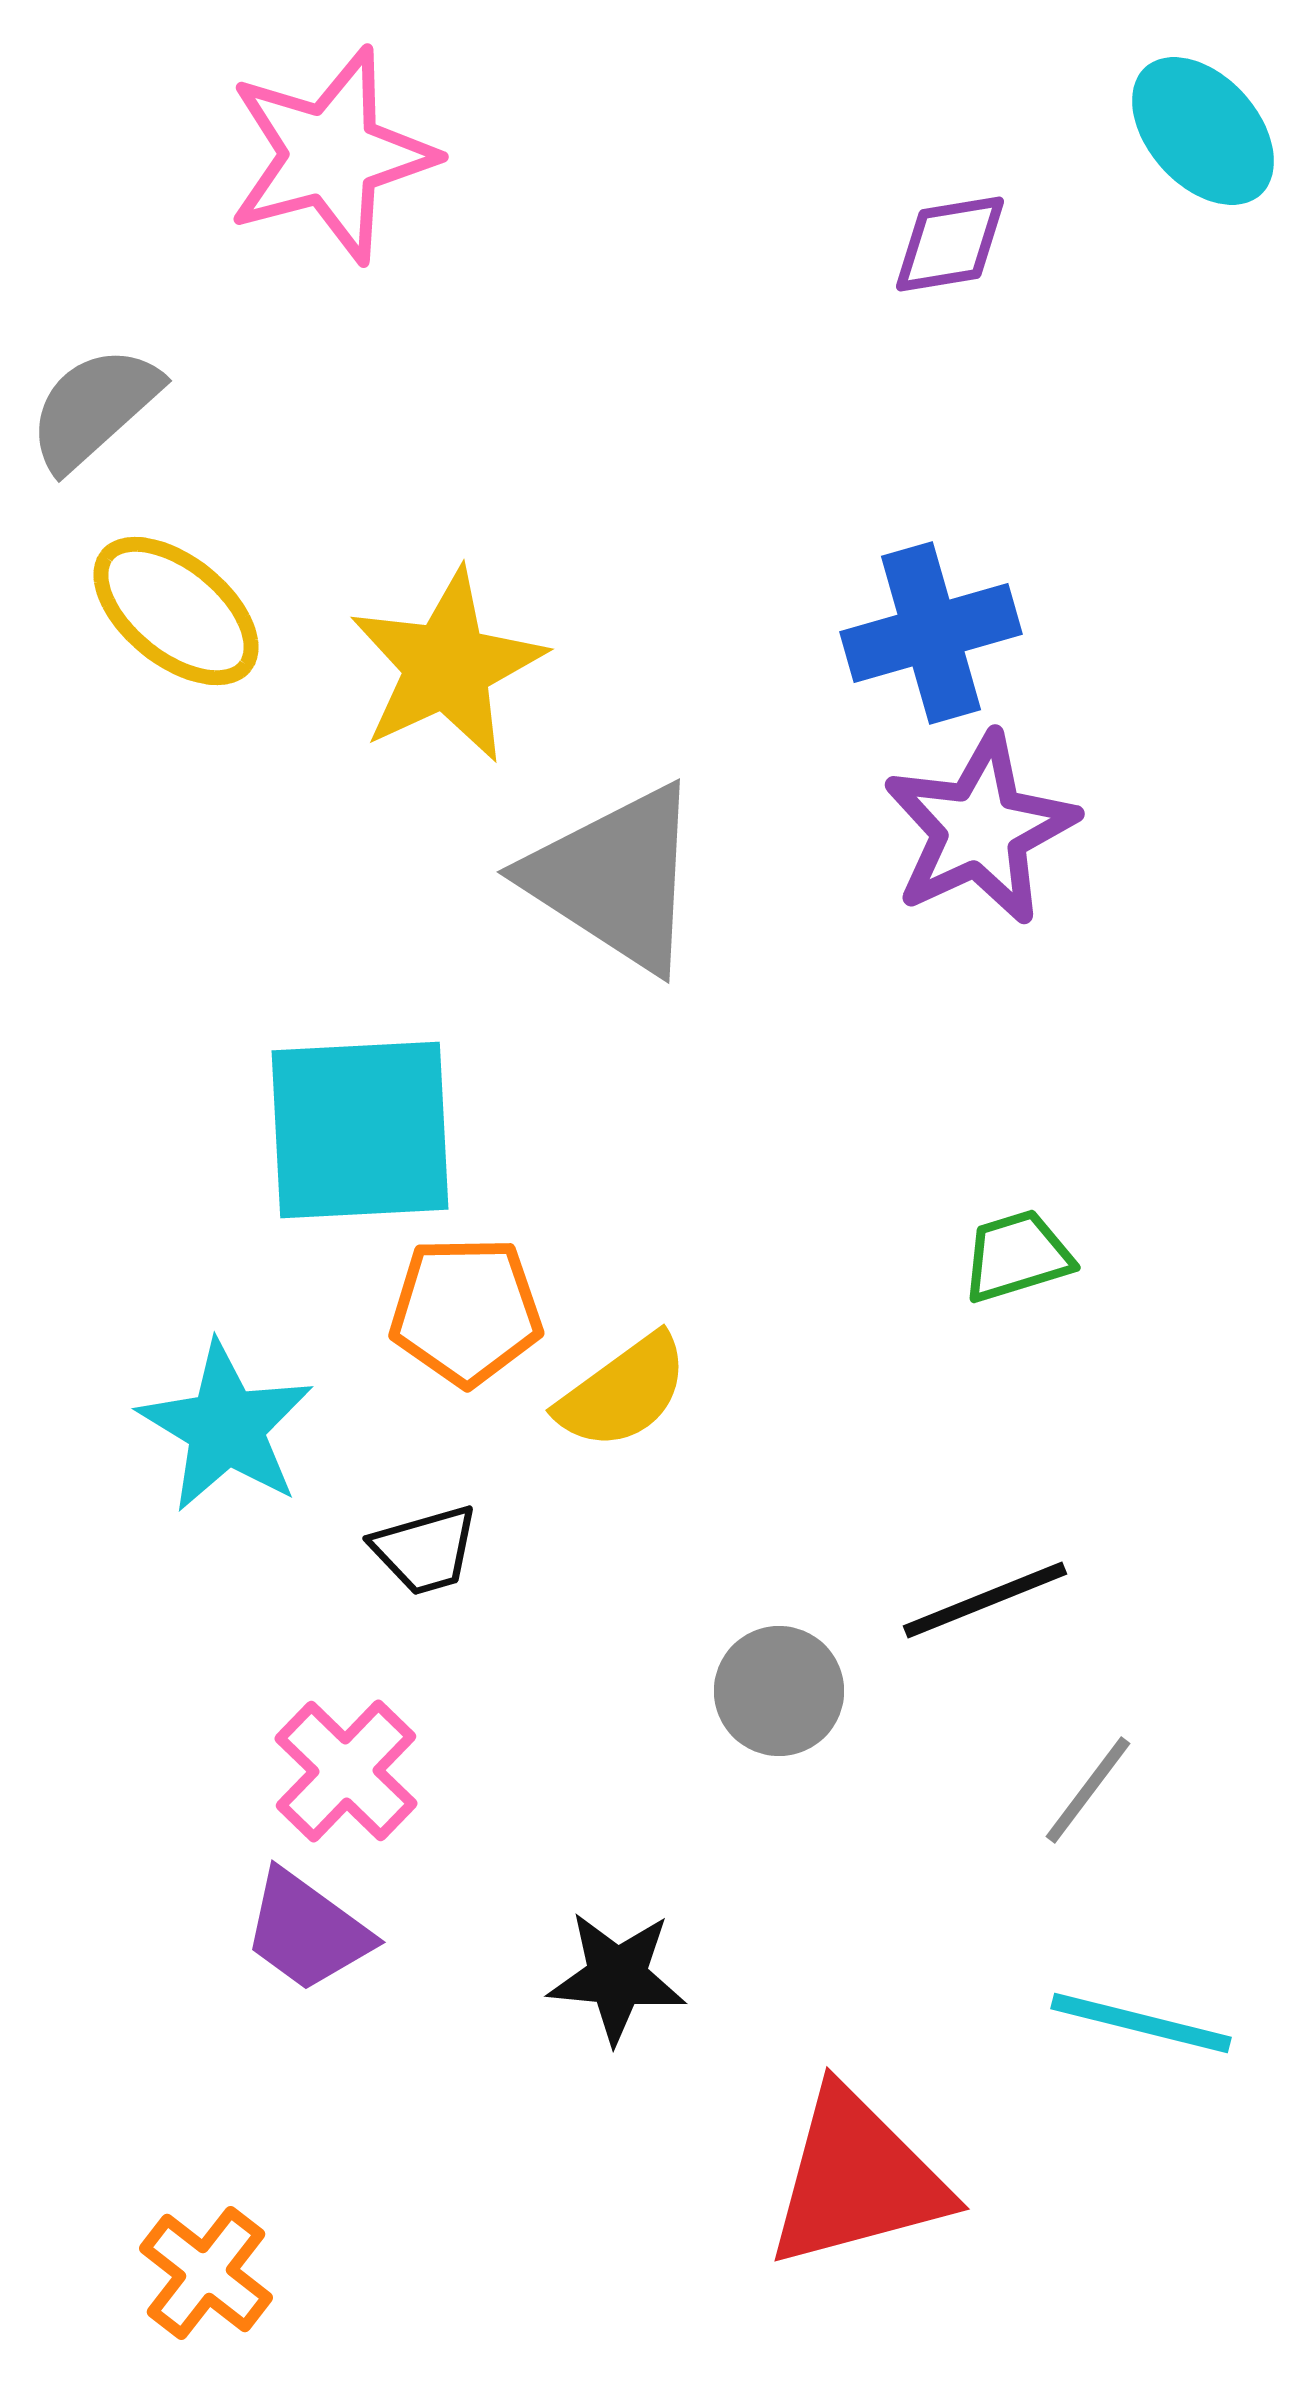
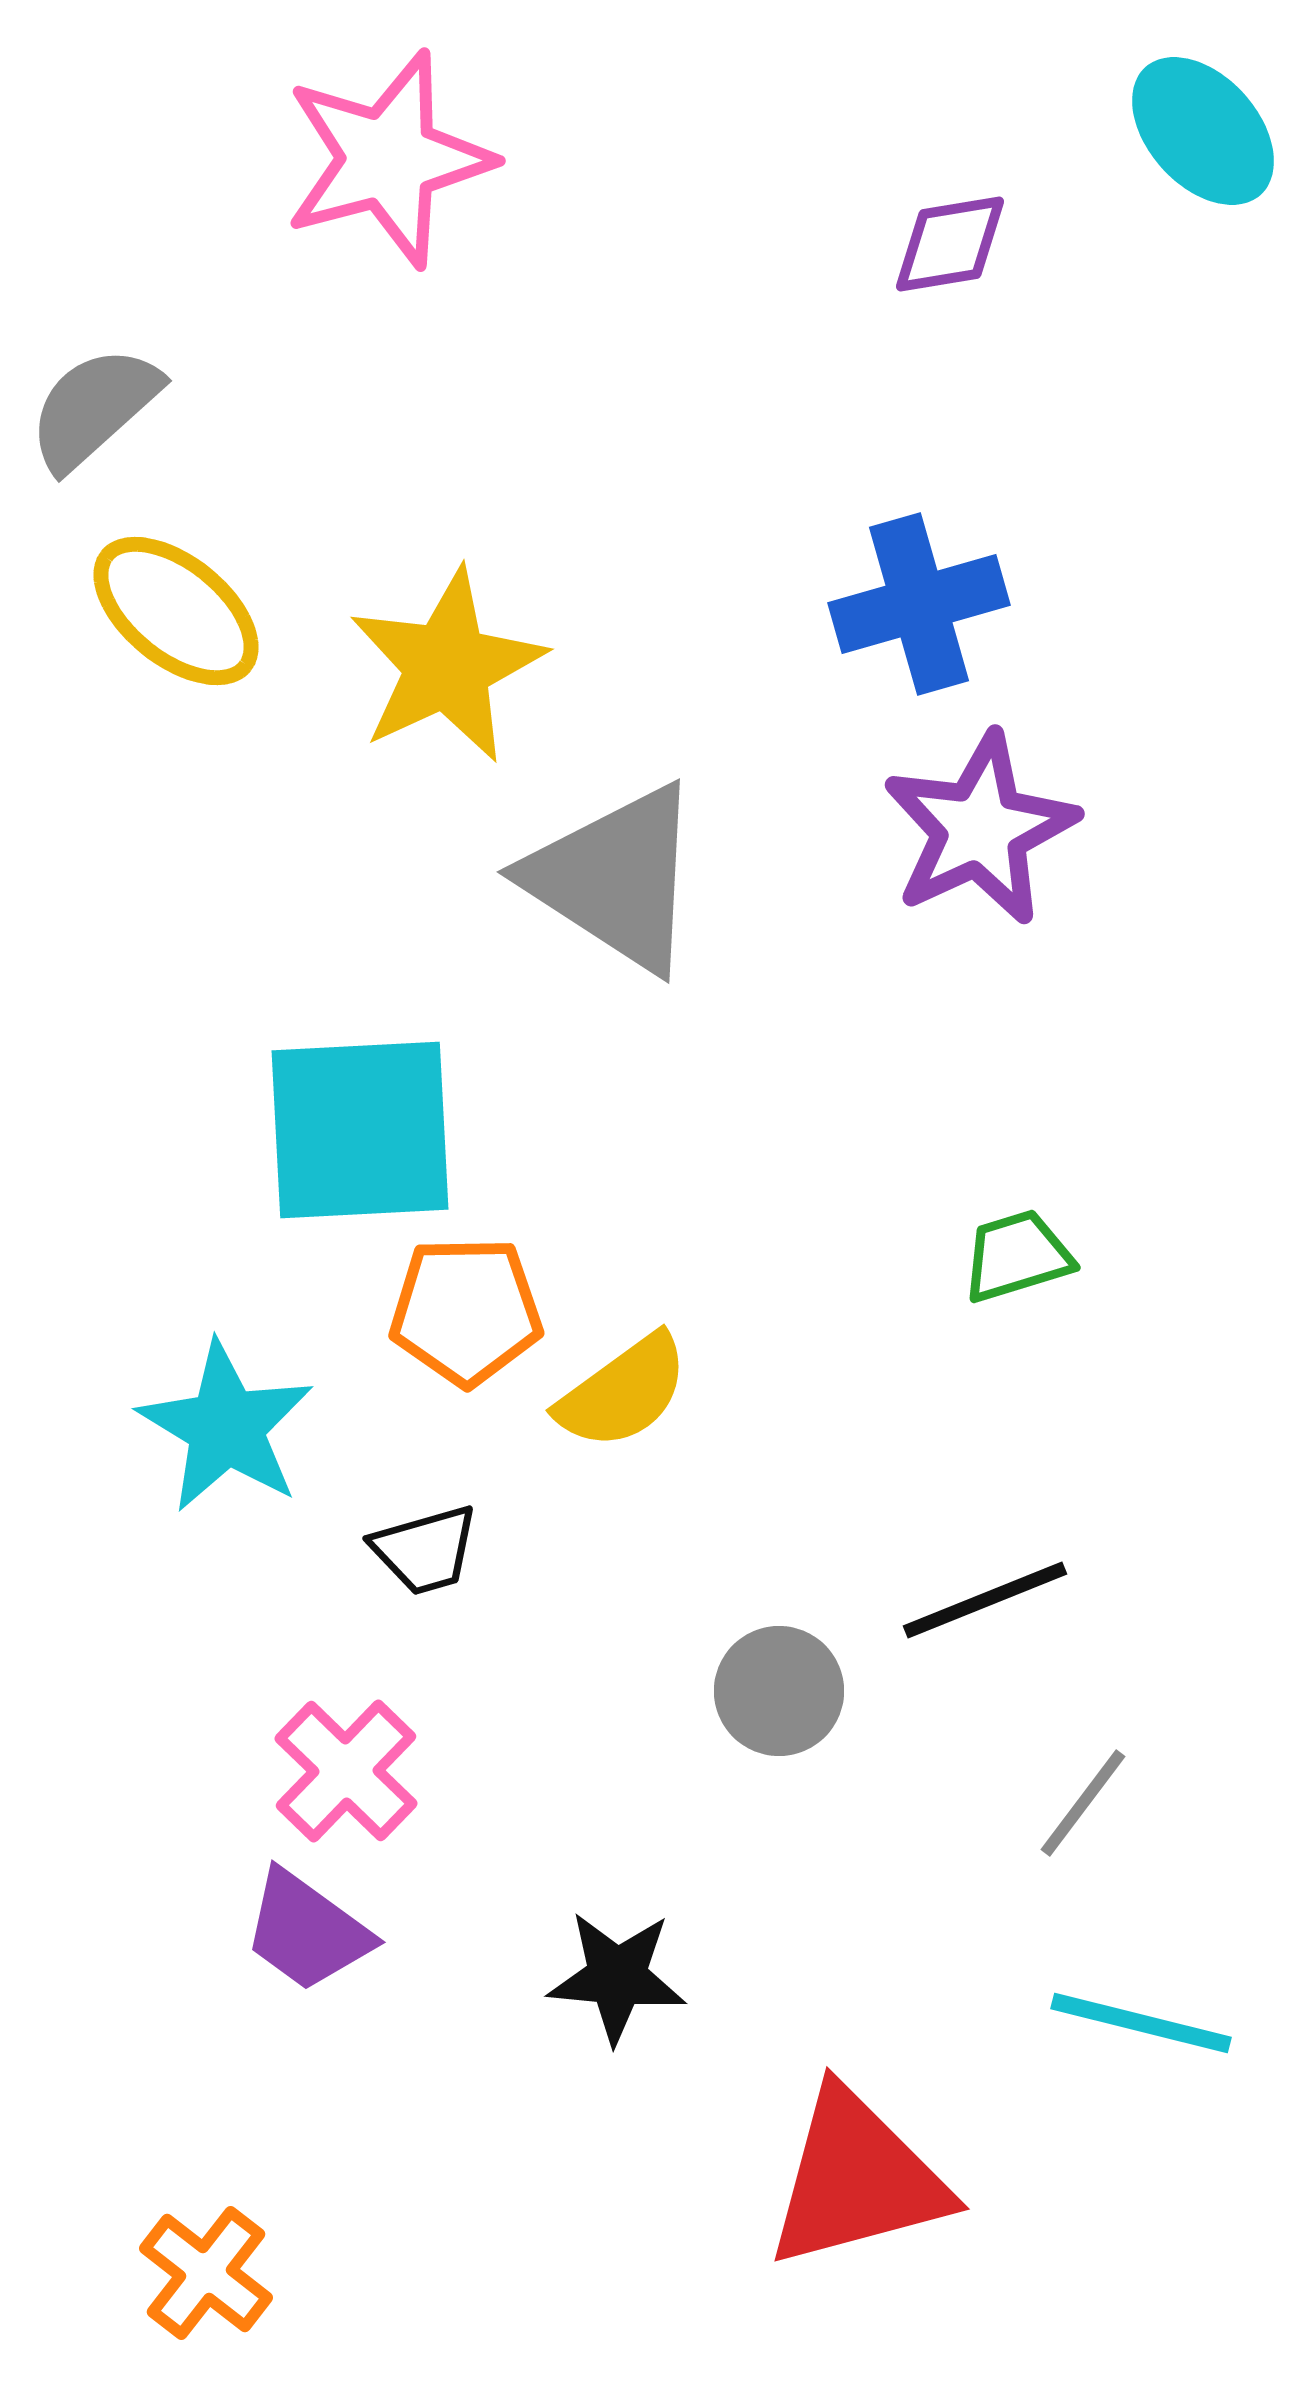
pink star: moved 57 px right, 4 px down
blue cross: moved 12 px left, 29 px up
gray line: moved 5 px left, 13 px down
